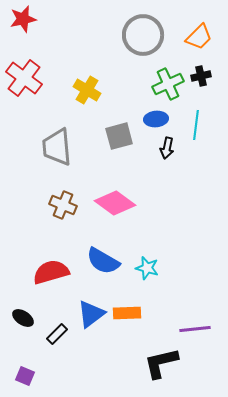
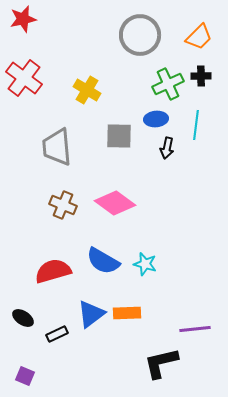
gray circle: moved 3 px left
black cross: rotated 12 degrees clockwise
gray square: rotated 16 degrees clockwise
cyan star: moved 2 px left, 4 px up
red semicircle: moved 2 px right, 1 px up
black rectangle: rotated 20 degrees clockwise
